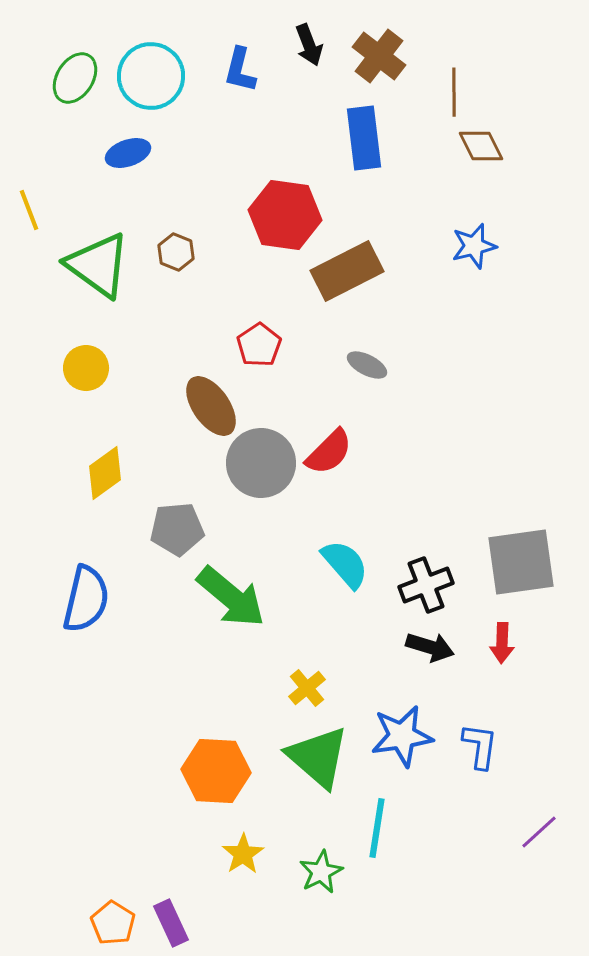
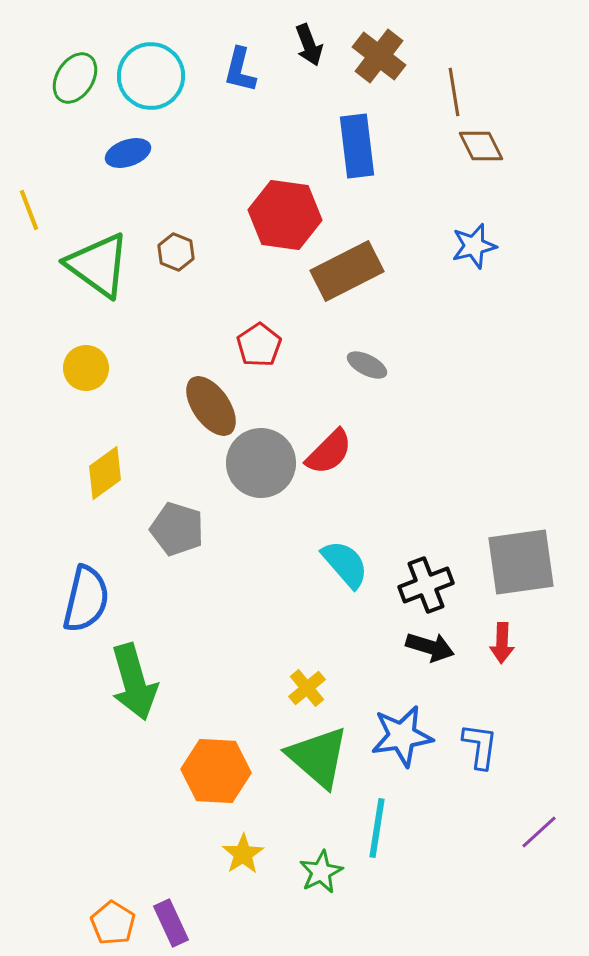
brown line at (454, 92): rotated 9 degrees counterclockwise
blue rectangle at (364, 138): moved 7 px left, 8 px down
gray pentagon at (177, 529): rotated 22 degrees clockwise
green arrow at (231, 597): moved 97 px left, 85 px down; rotated 34 degrees clockwise
